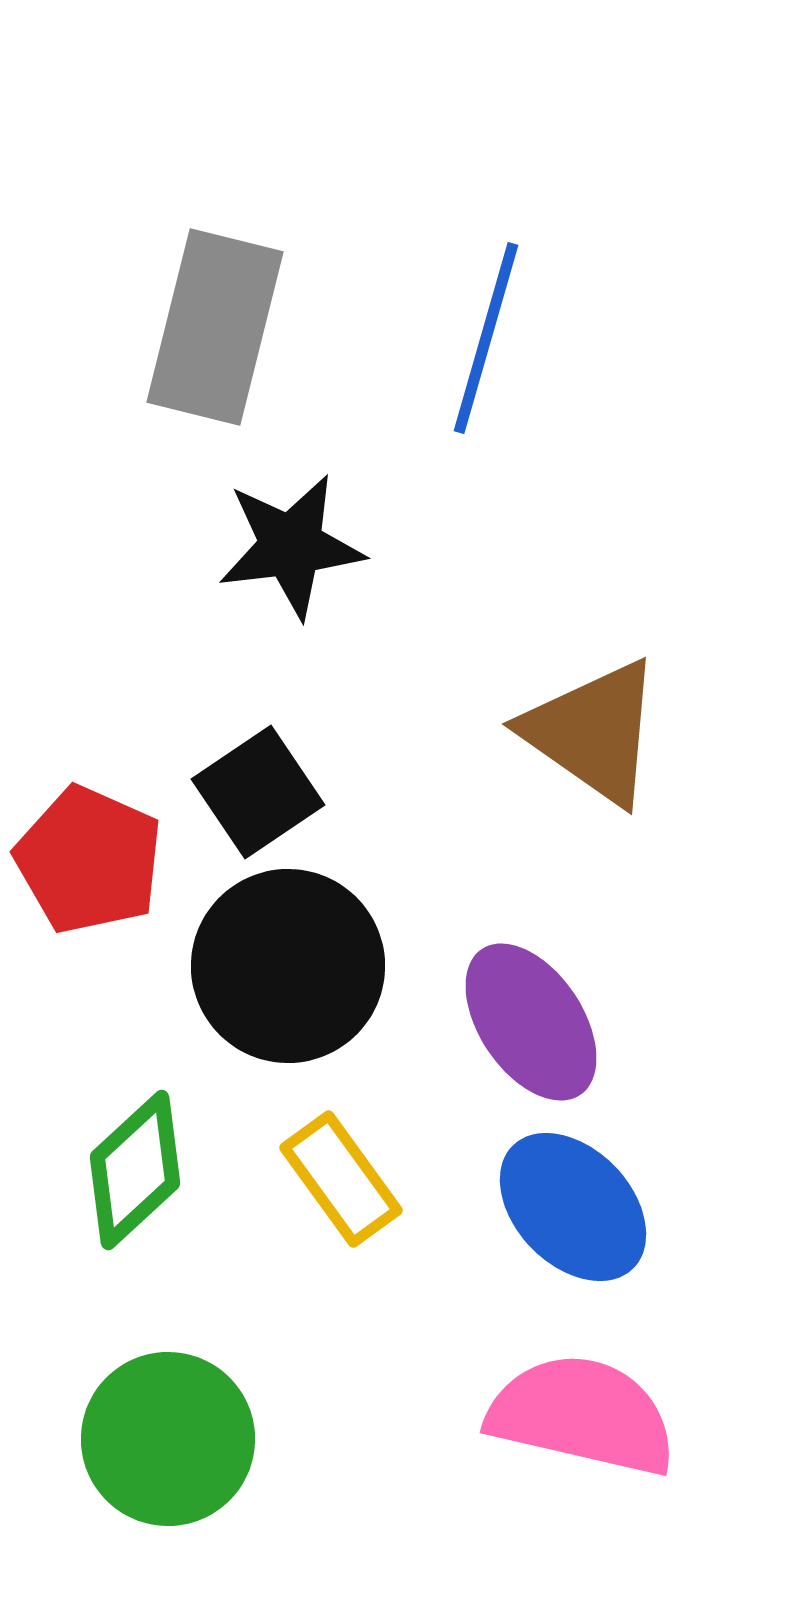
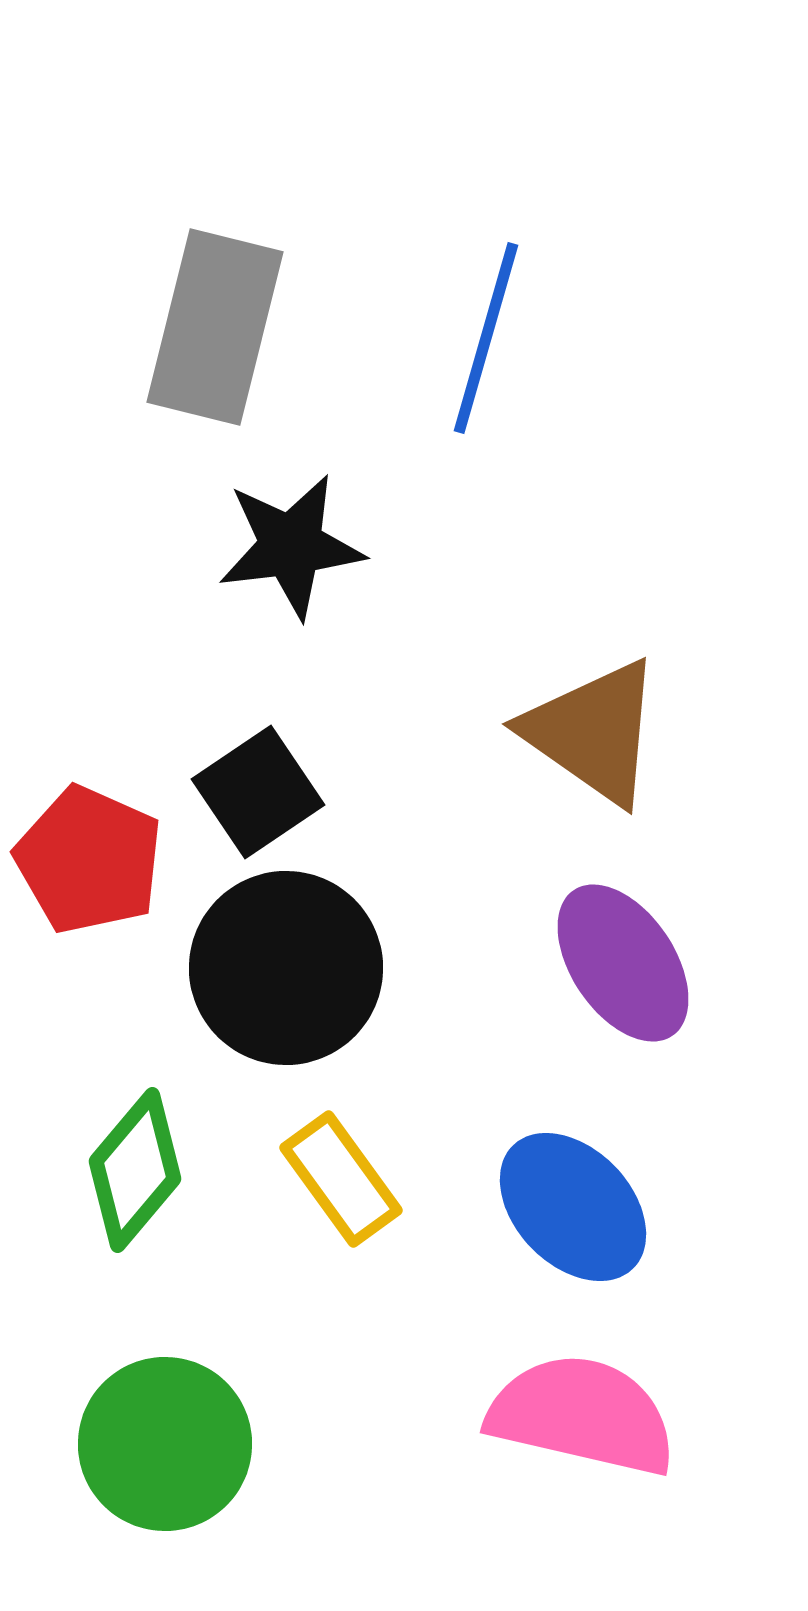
black circle: moved 2 px left, 2 px down
purple ellipse: moved 92 px right, 59 px up
green diamond: rotated 7 degrees counterclockwise
green circle: moved 3 px left, 5 px down
